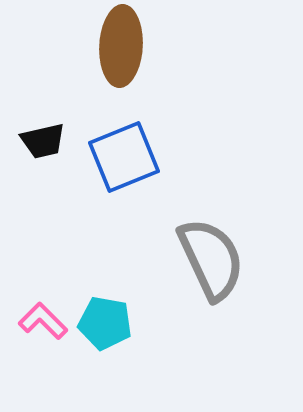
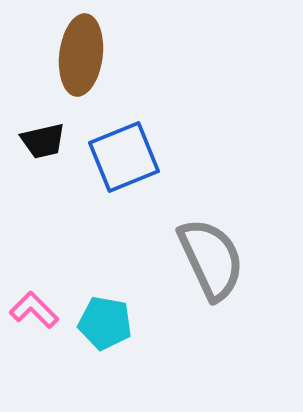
brown ellipse: moved 40 px left, 9 px down; rotated 4 degrees clockwise
pink L-shape: moved 9 px left, 11 px up
